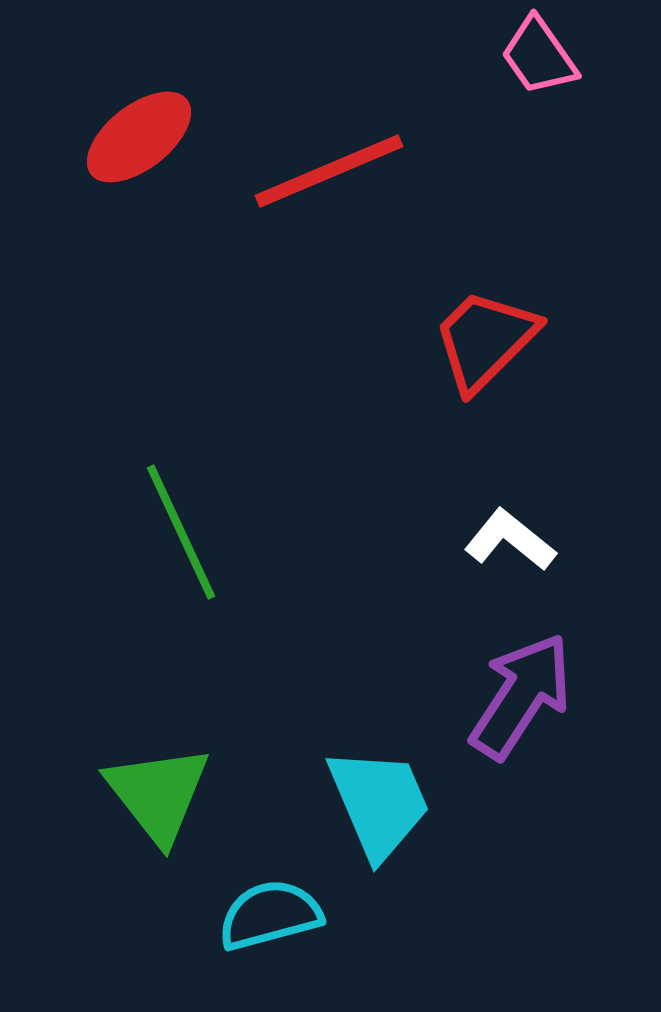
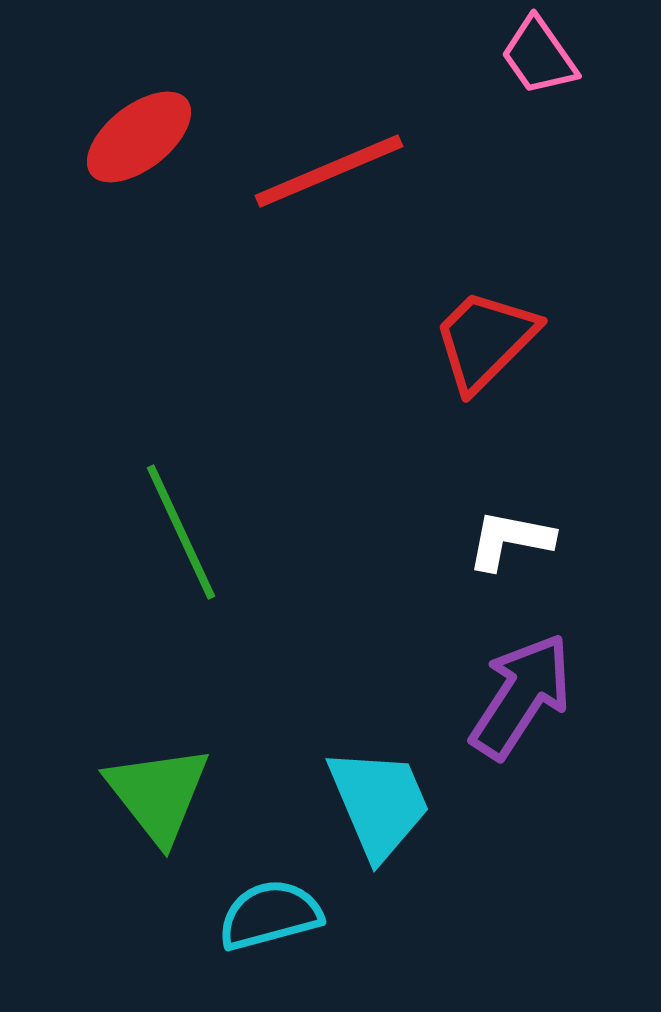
white L-shape: rotated 28 degrees counterclockwise
